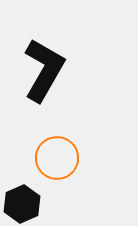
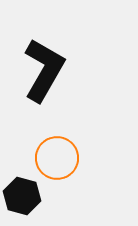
black hexagon: moved 8 px up; rotated 21 degrees counterclockwise
